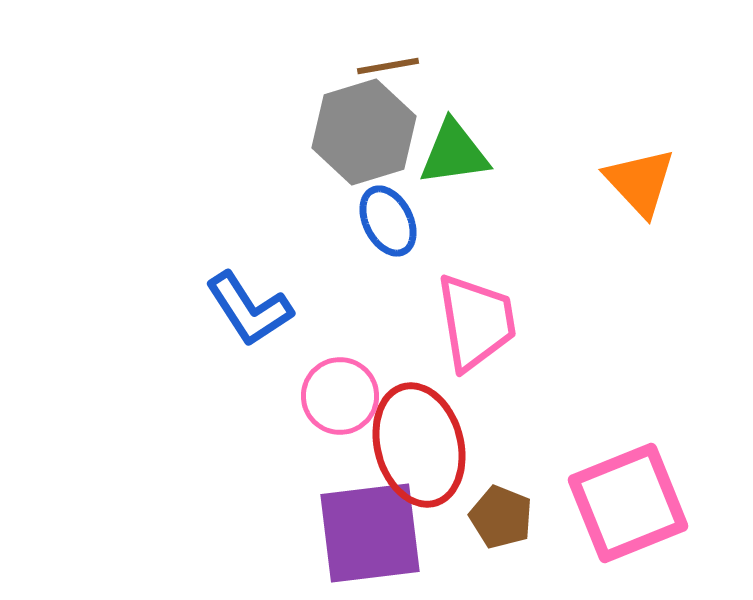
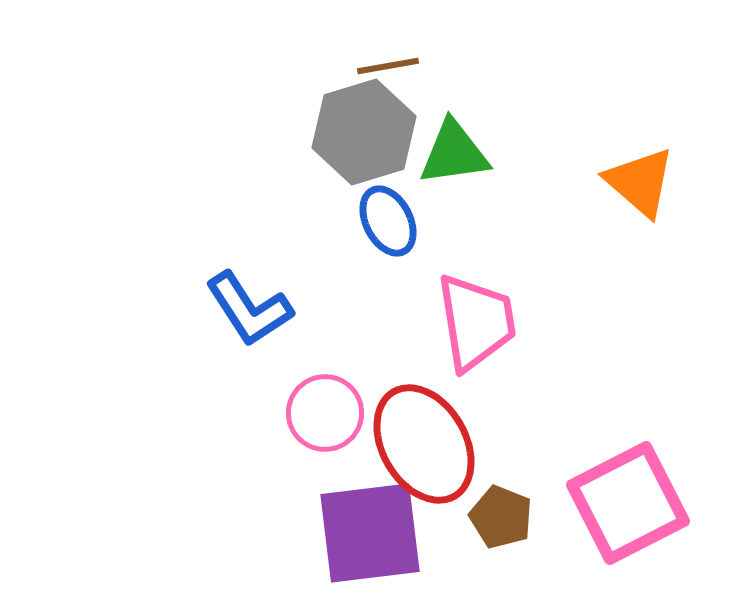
orange triangle: rotated 6 degrees counterclockwise
pink circle: moved 15 px left, 17 px down
red ellipse: moved 5 px right, 1 px up; rotated 15 degrees counterclockwise
pink square: rotated 5 degrees counterclockwise
